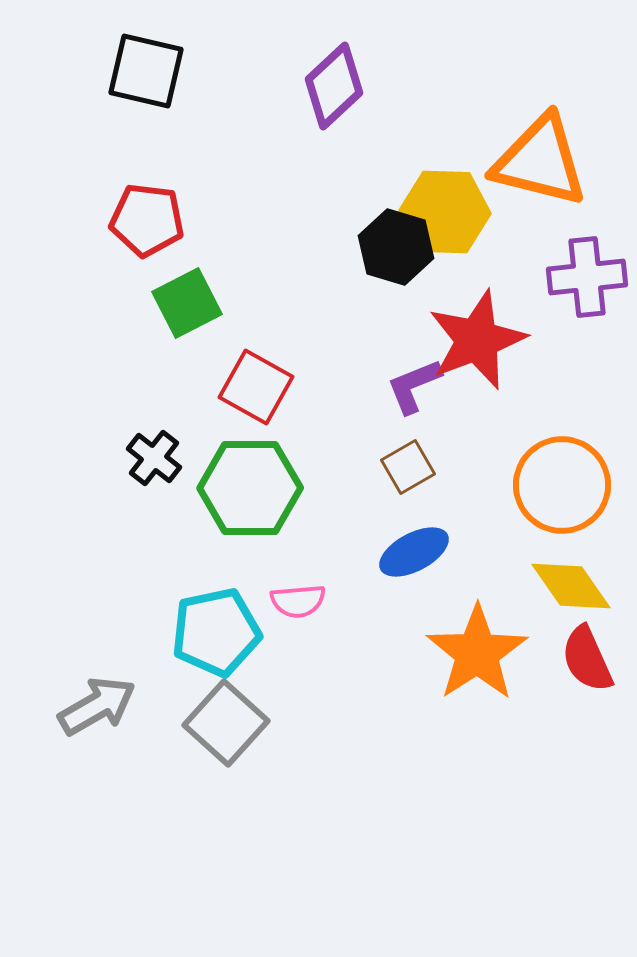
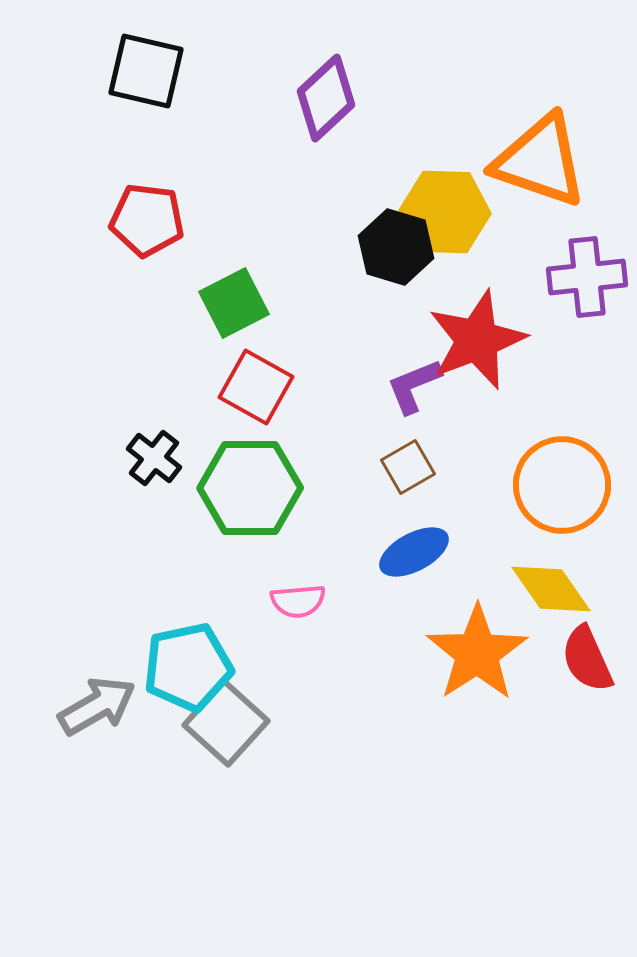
purple diamond: moved 8 px left, 12 px down
orange triangle: rotated 5 degrees clockwise
green square: moved 47 px right
yellow diamond: moved 20 px left, 3 px down
cyan pentagon: moved 28 px left, 35 px down
